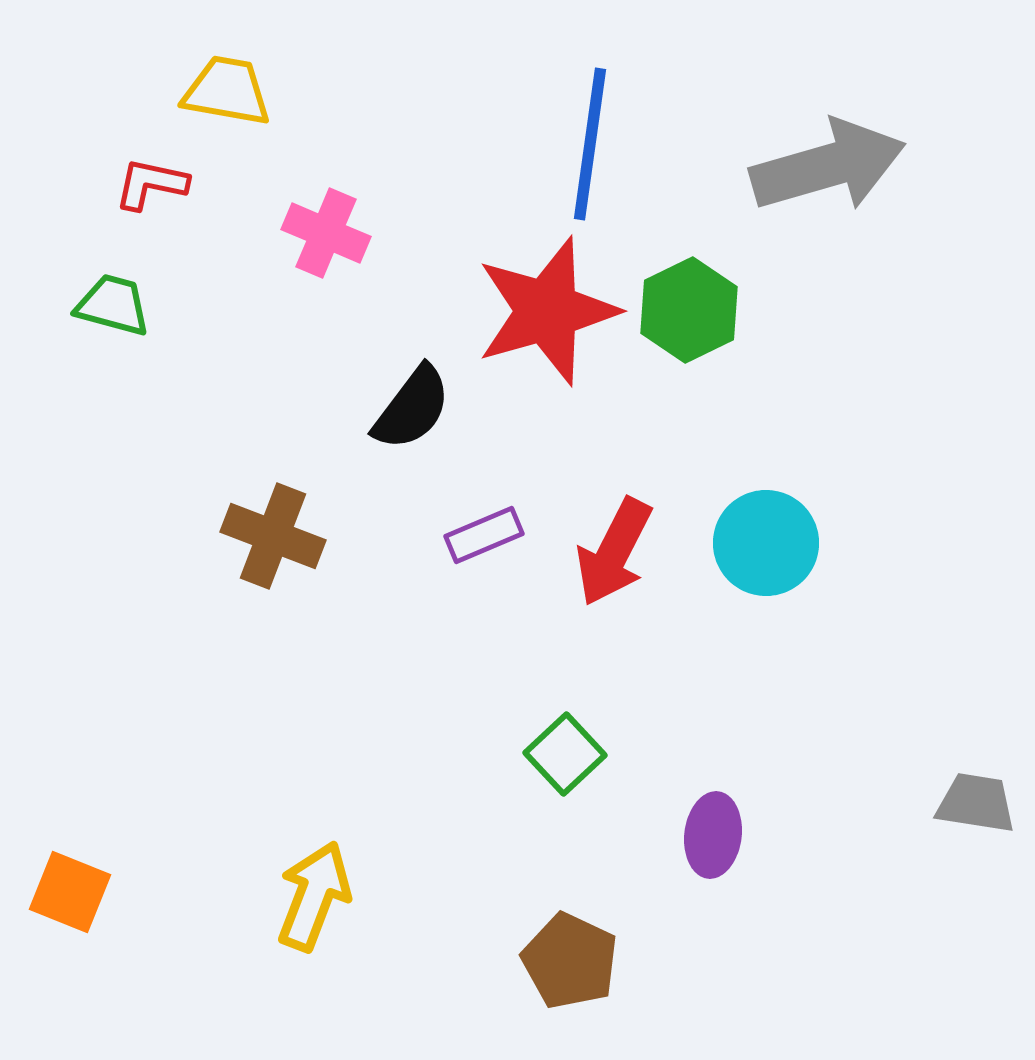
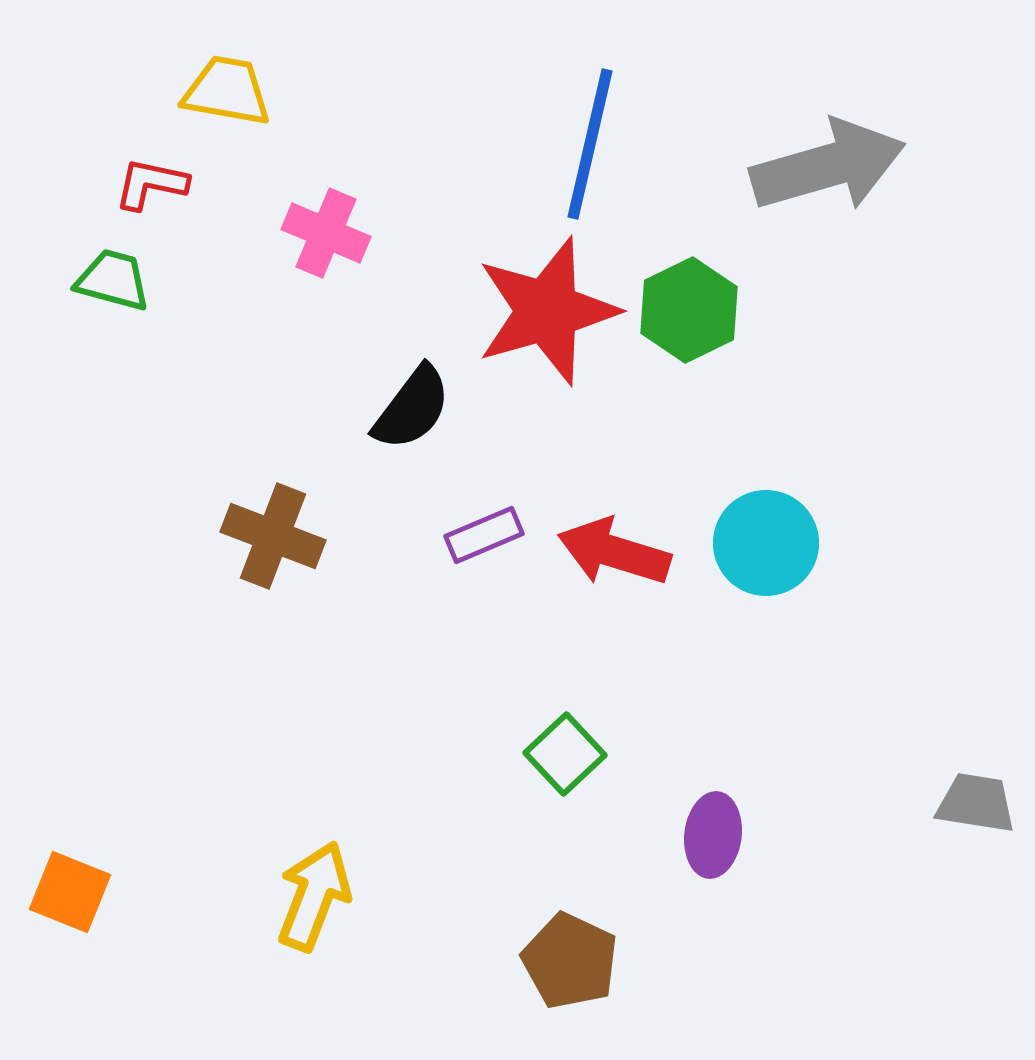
blue line: rotated 5 degrees clockwise
green trapezoid: moved 25 px up
red arrow: rotated 80 degrees clockwise
